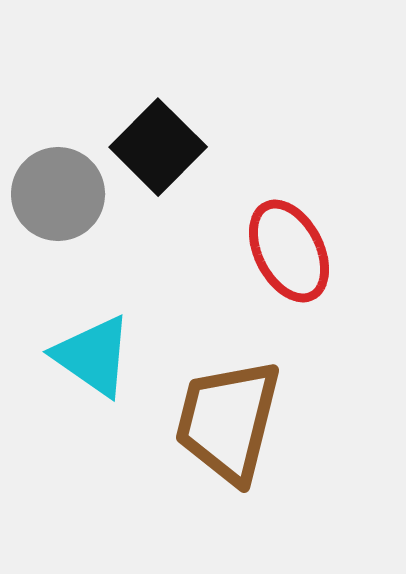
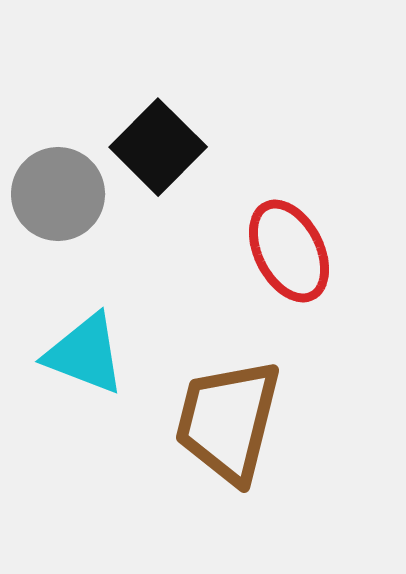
cyan triangle: moved 8 px left, 2 px up; rotated 14 degrees counterclockwise
